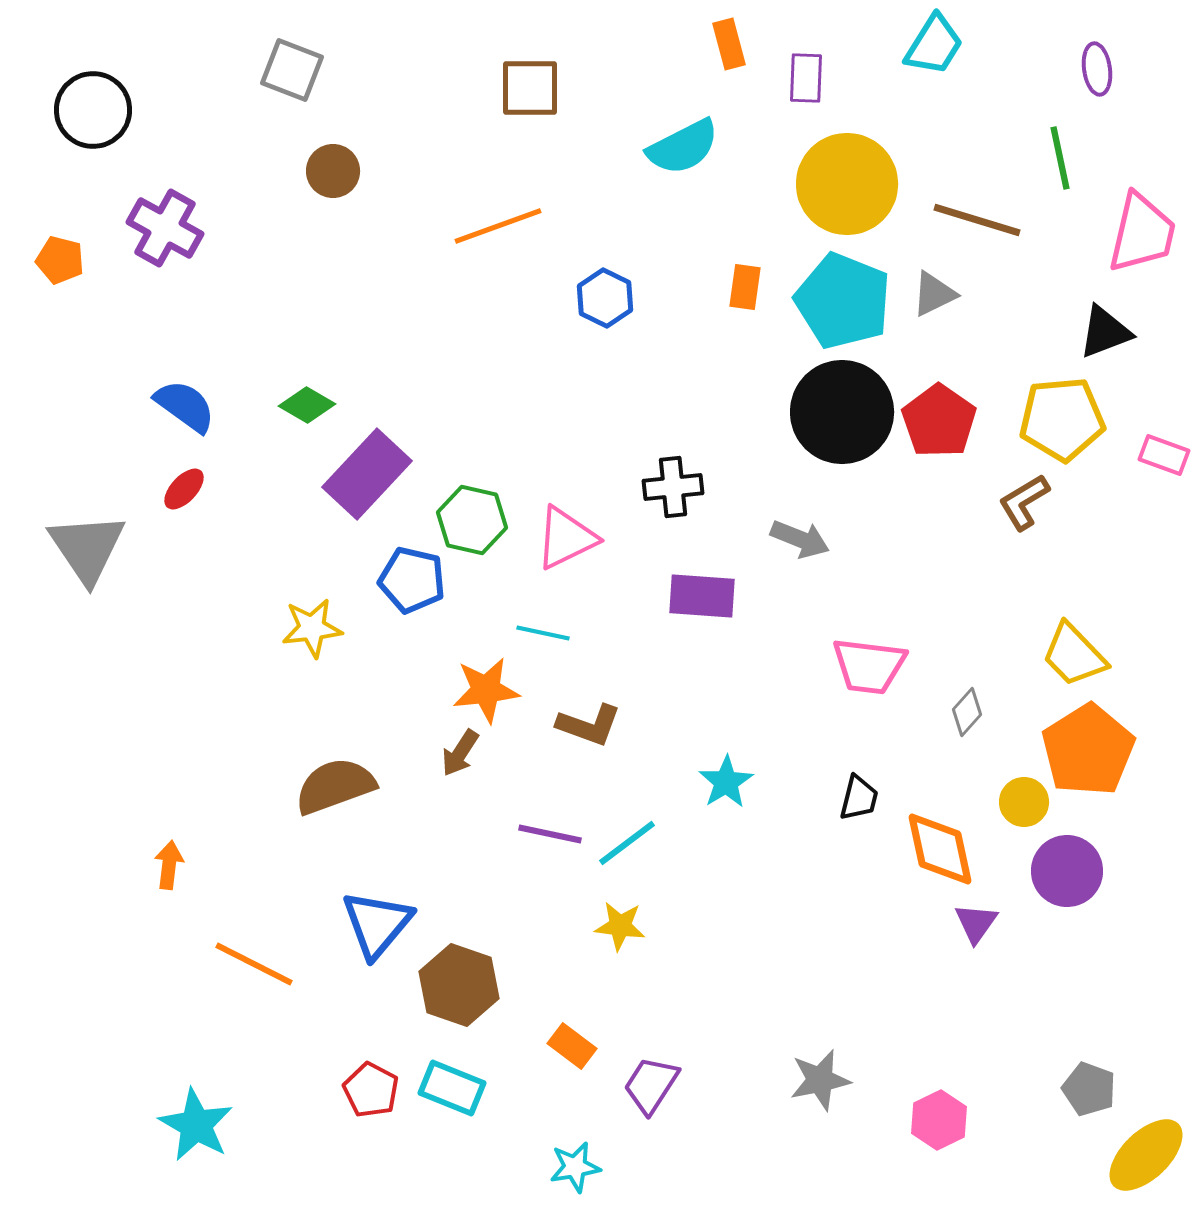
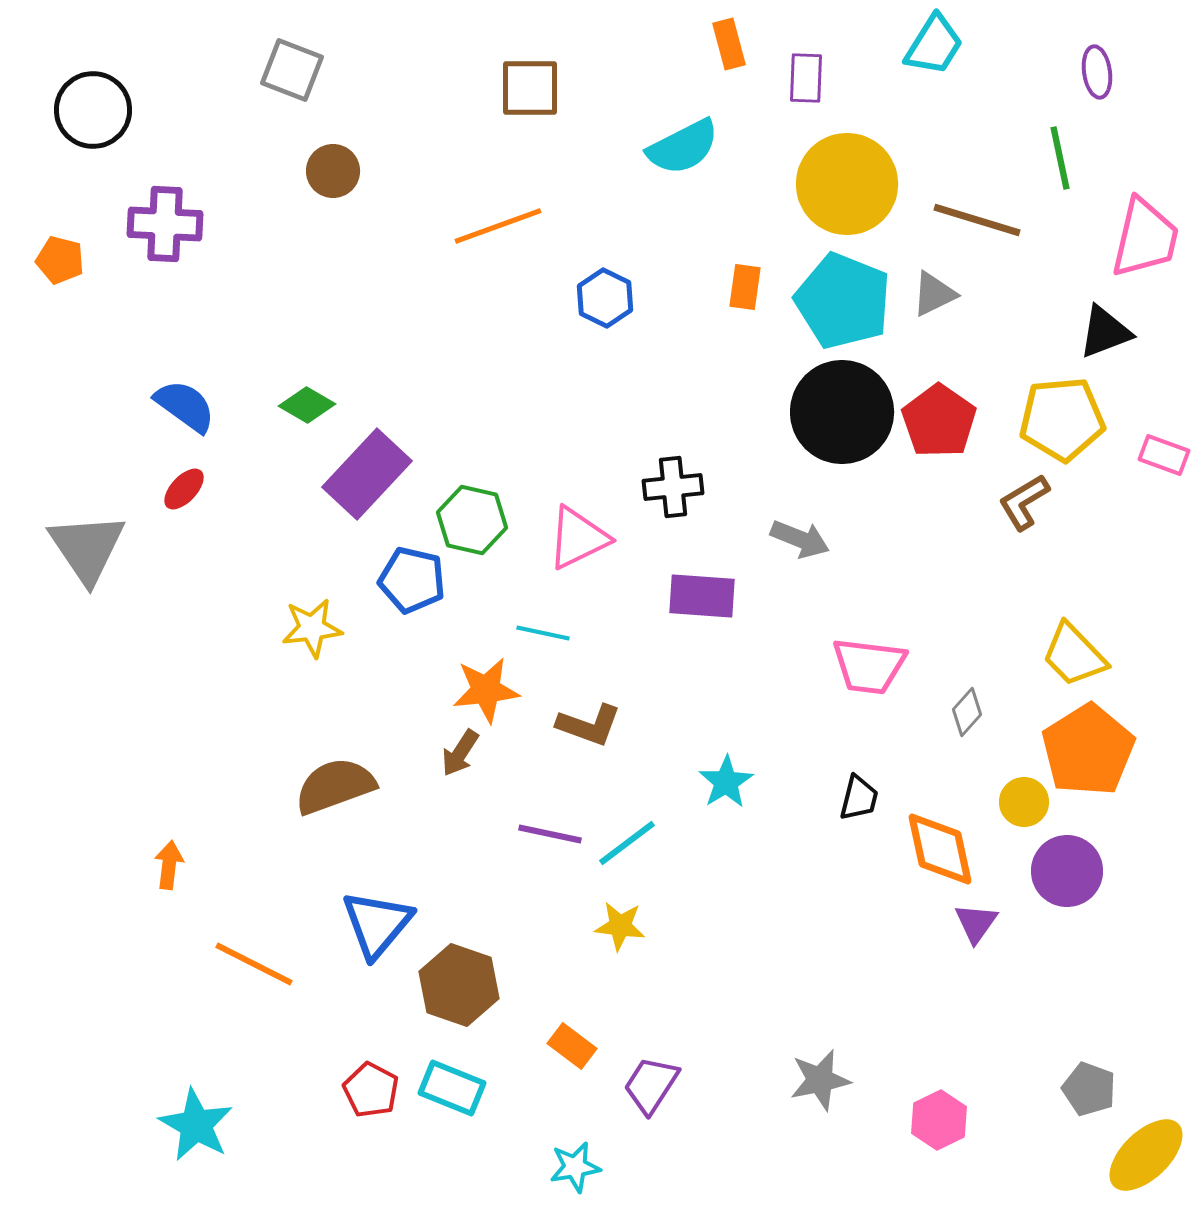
purple ellipse at (1097, 69): moved 3 px down
purple cross at (165, 228): moved 4 px up; rotated 26 degrees counterclockwise
pink trapezoid at (1142, 233): moved 3 px right, 5 px down
pink triangle at (566, 538): moved 12 px right
